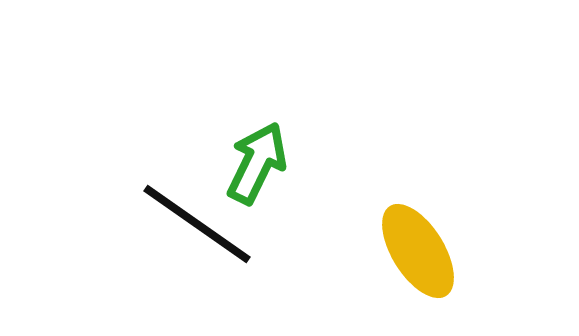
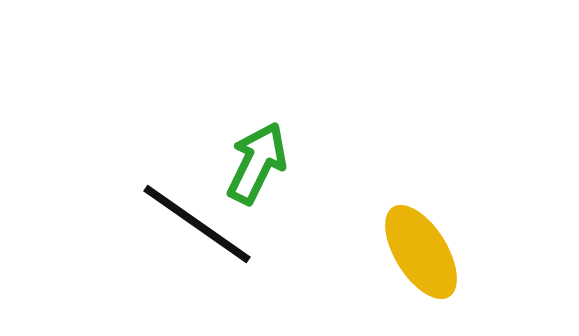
yellow ellipse: moved 3 px right, 1 px down
